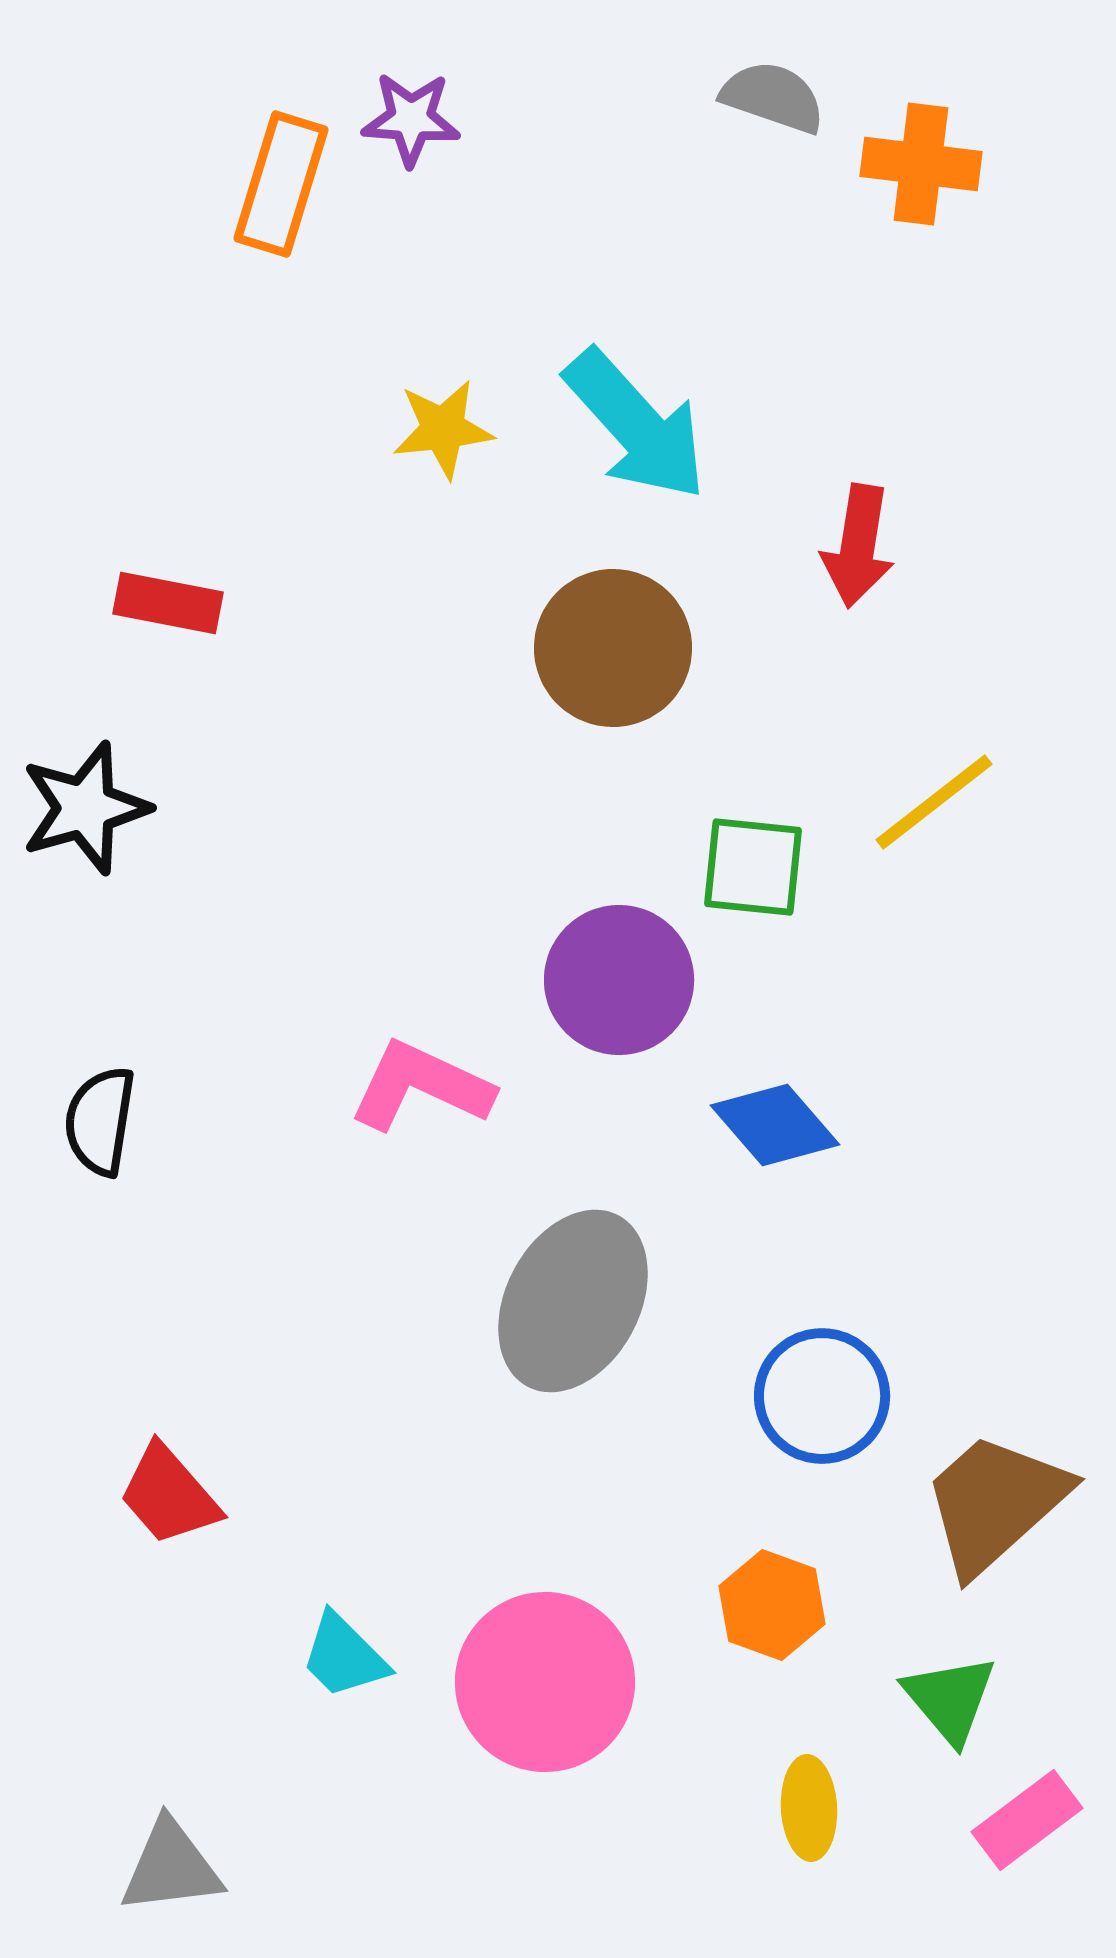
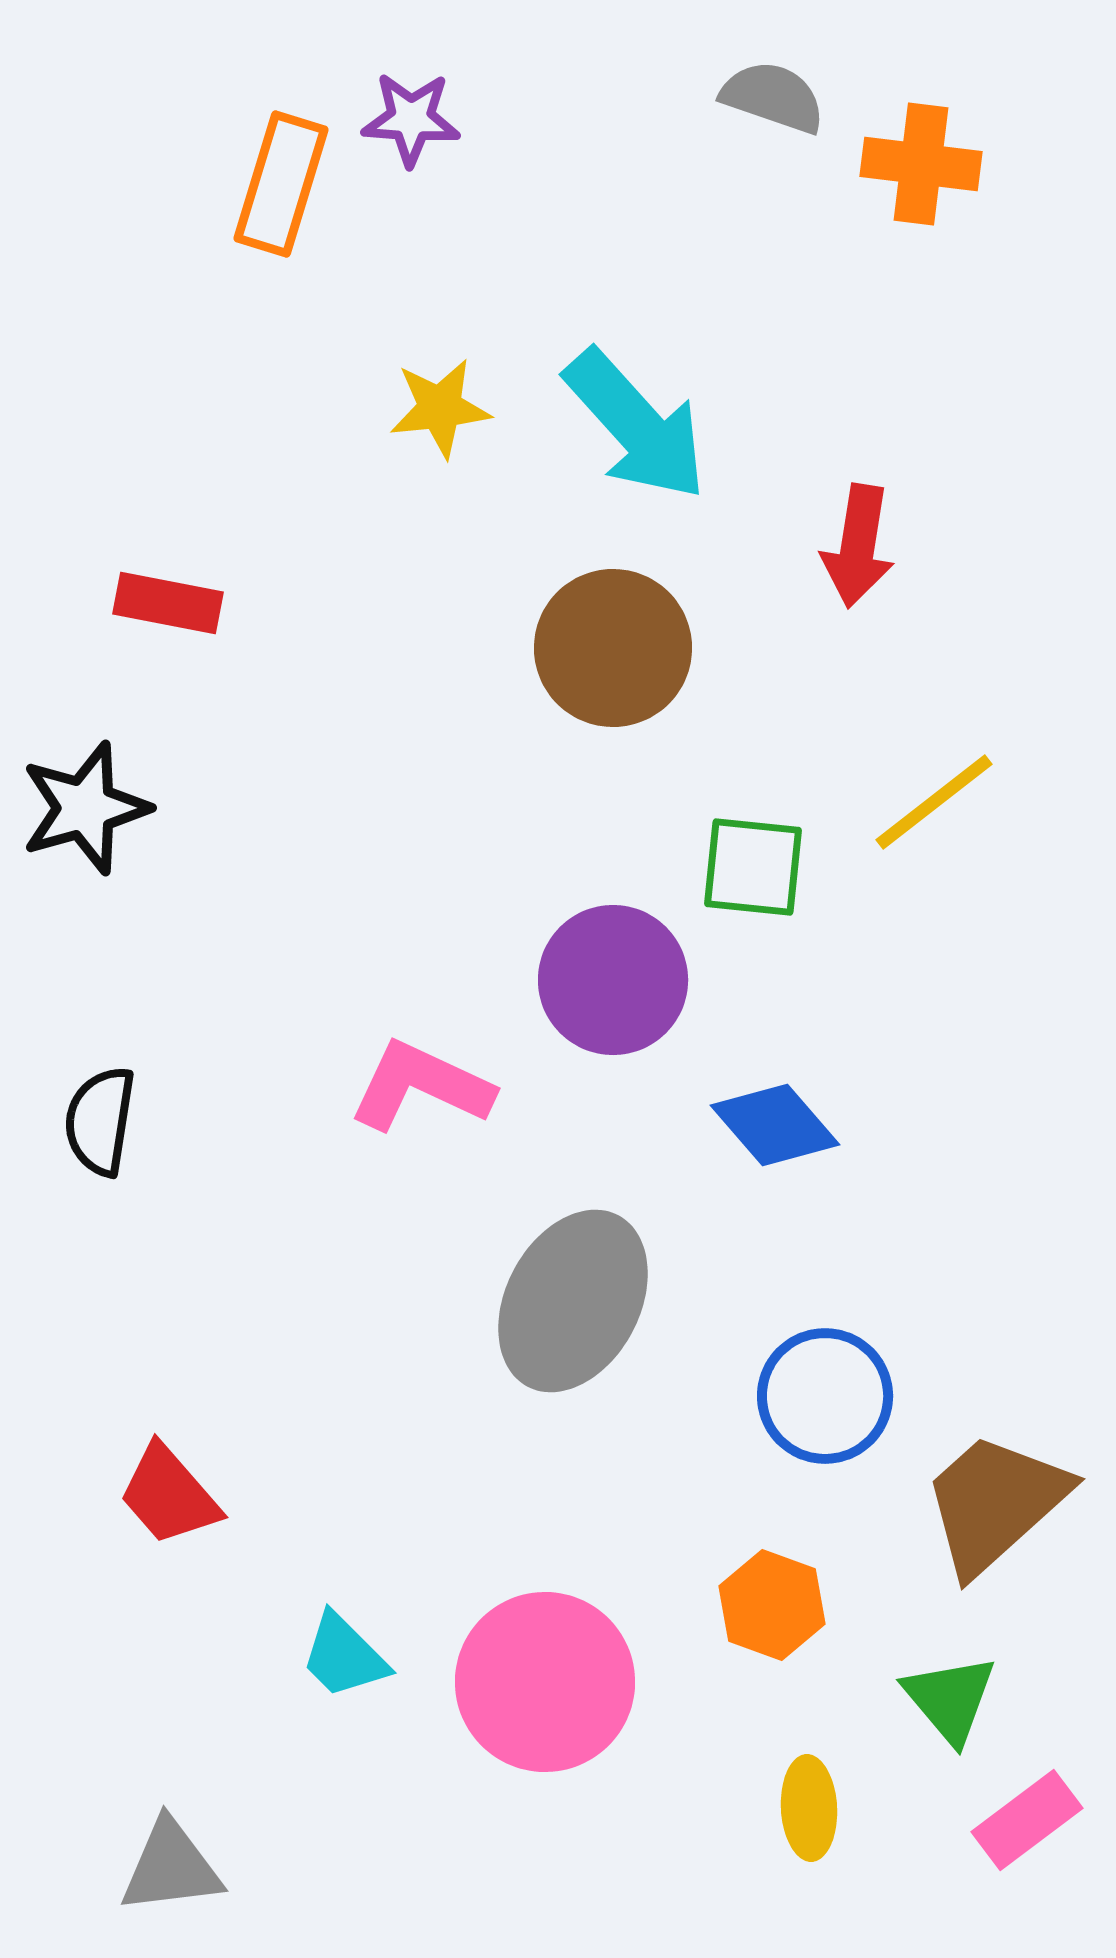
yellow star: moved 3 px left, 21 px up
purple circle: moved 6 px left
blue circle: moved 3 px right
